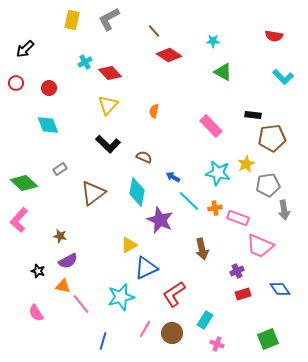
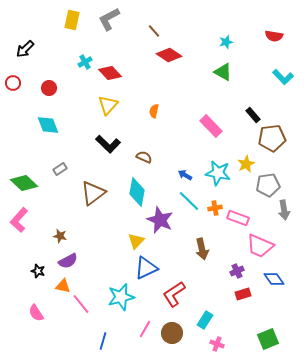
cyan star at (213, 41): moved 13 px right, 1 px down; rotated 16 degrees counterclockwise
red circle at (16, 83): moved 3 px left
black rectangle at (253, 115): rotated 42 degrees clockwise
blue arrow at (173, 177): moved 12 px right, 2 px up
yellow triangle at (129, 245): moved 7 px right, 4 px up; rotated 18 degrees counterclockwise
blue diamond at (280, 289): moved 6 px left, 10 px up
